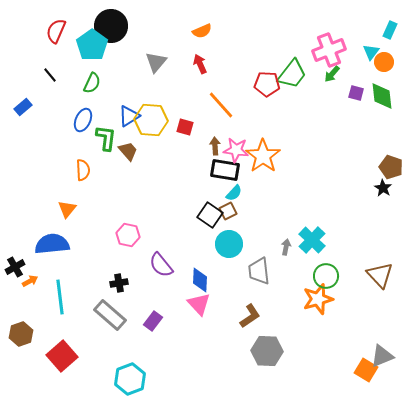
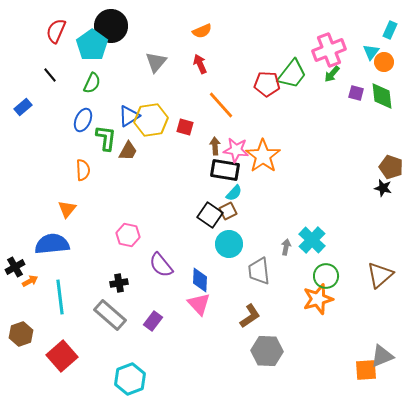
yellow hexagon at (151, 120): rotated 12 degrees counterclockwise
brown trapezoid at (128, 151): rotated 70 degrees clockwise
black star at (383, 188): rotated 18 degrees counterclockwise
brown triangle at (380, 275): rotated 32 degrees clockwise
orange square at (366, 370): rotated 35 degrees counterclockwise
